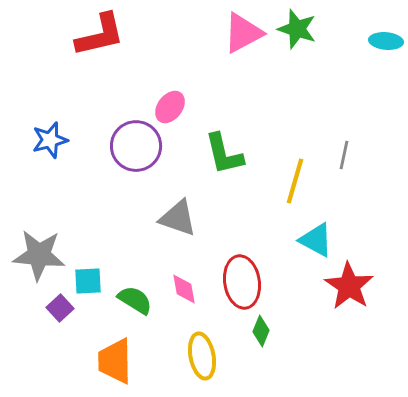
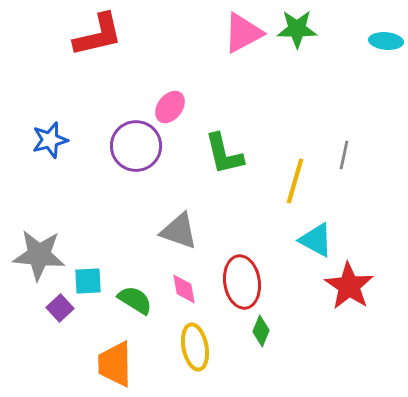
green star: rotated 18 degrees counterclockwise
red L-shape: moved 2 px left
gray triangle: moved 1 px right, 13 px down
yellow ellipse: moved 7 px left, 9 px up
orange trapezoid: moved 3 px down
